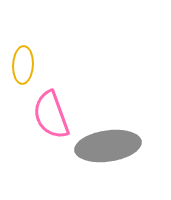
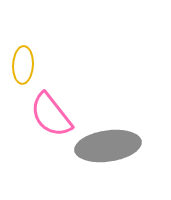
pink semicircle: rotated 18 degrees counterclockwise
